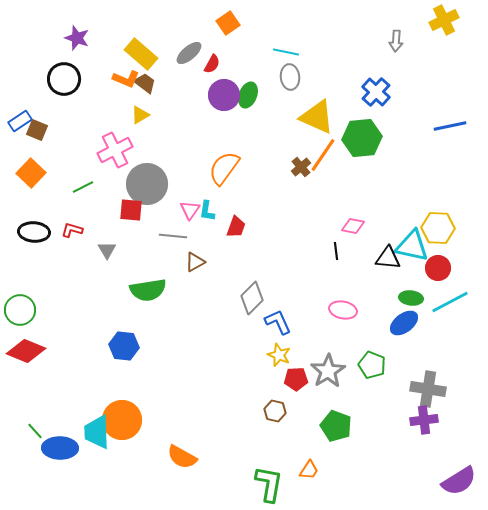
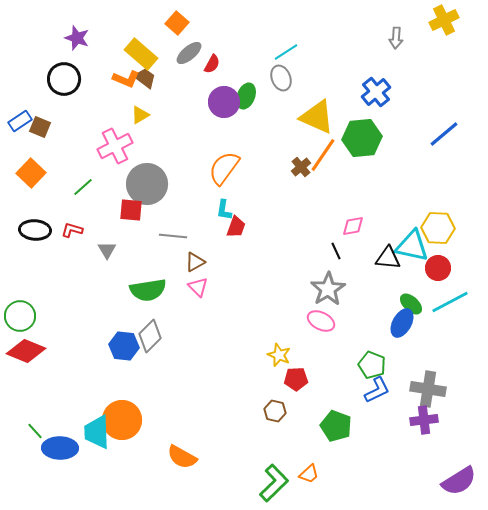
orange square at (228, 23): moved 51 px left; rotated 15 degrees counterclockwise
gray arrow at (396, 41): moved 3 px up
cyan line at (286, 52): rotated 45 degrees counterclockwise
gray ellipse at (290, 77): moved 9 px left, 1 px down; rotated 15 degrees counterclockwise
brown trapezoid at (145, 83): moved 5 px up
blue cross at (376, 92): rotated 8 degrees clockwise
purple circle at (224, 95): moved 7 px down
green ellipse at (248, 95): moved 2 px left, 1 px down
blue line at (450, 126): moved 6 px left, 8 px down; rotated 28 degrees counterclockwise
brown square at (37, 130): moved 3 px right, 3 px up
pink cross at (115, 150): moved 4 px up
green line at (83, 187): rotated 15 degrees counterclockwise
pink triangle at (190, 210): moved 8 px right, 77 px down; rotated 20 degrees counterclockwise
cyan L-shape at (207, 211): moved 17 px right, 1 px up
pink diamond at (353, 226): rotated 20 degrees counterclockwise
black ellipse at (34, 232): moved 1 px right, 2 px up
black line at (336, 251): rotated 18 degrees counterclockwise
gray diamond at (252, 298): moved 102 px left, 38 px down
green ellipse at (411, 298): moved 6 px down; rotated 35 degrees clockwise
green circle at (20, 310): moved 6 px down
pink ellipse at (343, 310): moved 22 px left, 11 px down; rotated 16 degrees clockwise
blue L-shape at (278, 322): moved 99 px right, 68 px down; rotated 88 degrees clockwise
blue ellipse at (404, 323): moved 2 px left; rotated 24 degrees counterclockwise
gray star at (328, 371): moved 82 px up
orange trapezoid at (309, 470): moved 4 px down; rotated 15 degrees clockwise
green L-shape at (269, 484): moved 5 px right, 1 px up; rotated 36 degrees clockwise
